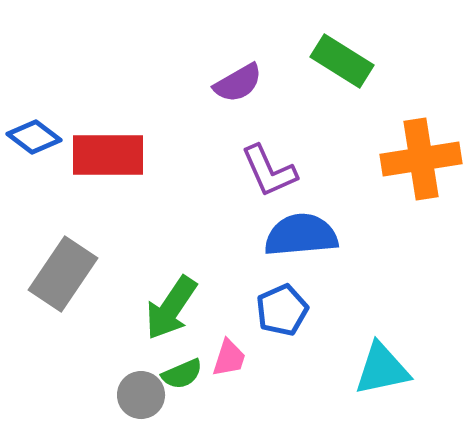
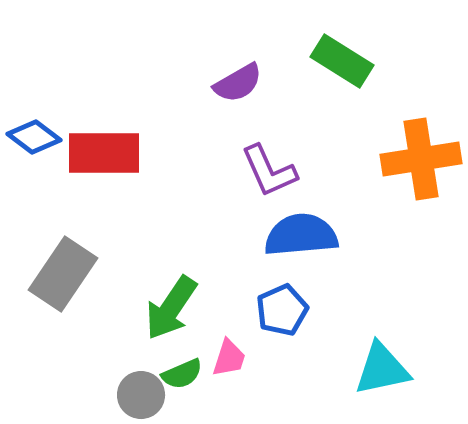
red rectangle: moved 4 px left, 2 px up
